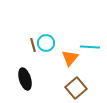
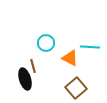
brown line: moved 21 px down
orange triangle: rotated 42 degrees counterclockwise
